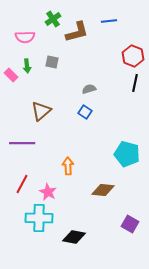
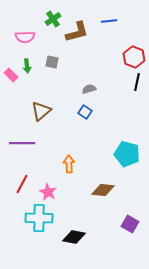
red hexagon: moved 1 px right, 1 px down
black line: moved 2 px right, 1 px up
orange arrow: moved 1 px right, 2 px up
